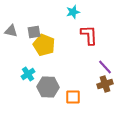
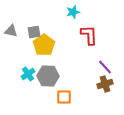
yellow pentagon: rotated 15 degrees clockwise
gray hexagon: moved 11 px up
orange square: moved 9 px left
